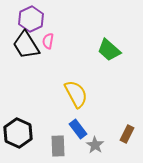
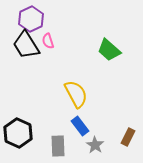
pink semicircle: rotated 28 degrees counterclockwise
blue rectangle: moved 2 px right, 3 px up
brown rectangle: moved 1 px right, 3 px down
